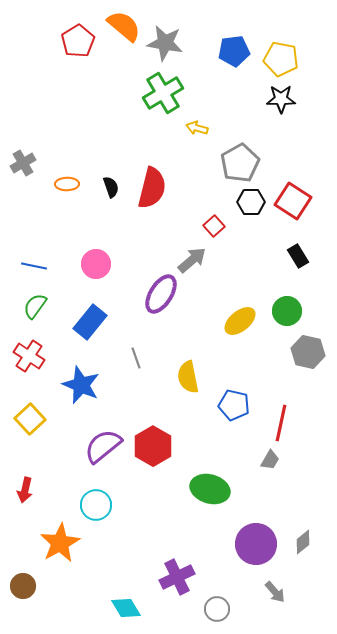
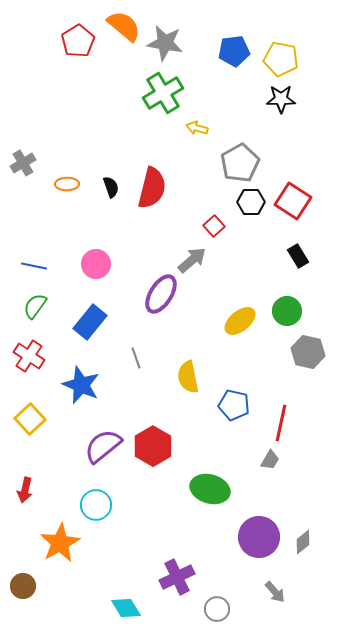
purple circle at (256, 544): moved 3 px right, 7 px up
